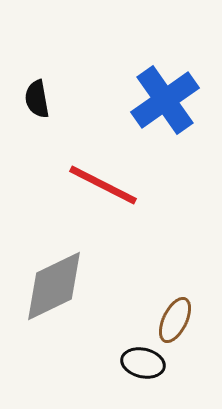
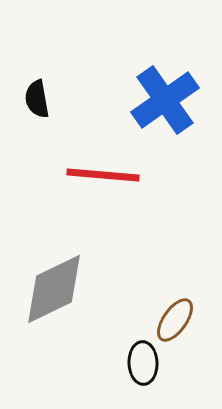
red line: moved 10 px up; rotated 22 degrees counterclockwise
gray diamond: moved 3 px down
brown ellipse: rotated 9 degrees clockwise
black ellipse: rotated 75 degrees clockwise
